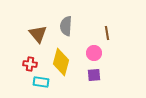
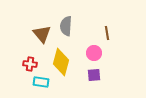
brown triangle: moved 4 px right
